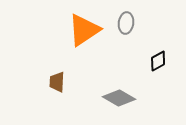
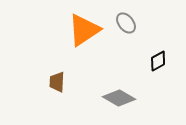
gray ellipse: rotated 45 degrees counterclockwise
